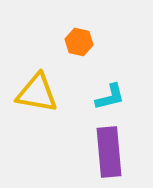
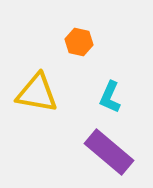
cyan L-shape: rotated 128 degrees clockwise
purple rectangle: rotated 45 degrees counterclockwise
